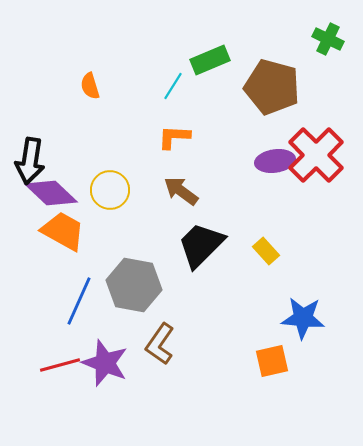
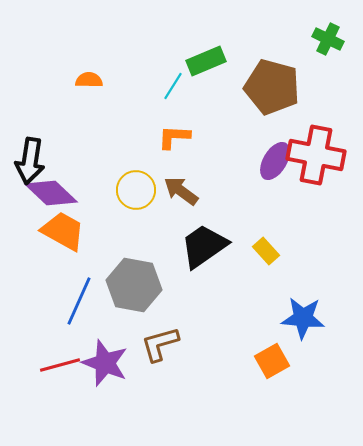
green rectangle: moved 4 px left, 1 px down
orange semicircle: moved 1 px left, 6 px up; rotated 108 degrees clockwise
red cross: rotated 34 degrees counterclockwise
purple ellipse: rotated 51 degrees counterclockwise
yellow circle: moved 26 px right
black trapezoid: moved 3 px right, 1 px down; rotated 10 degrees clockwise
brown L-shape: rotated 39 degrees clockwise
orange square: rotated 16 degrees counterclockwise
